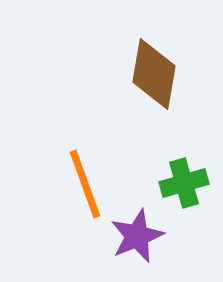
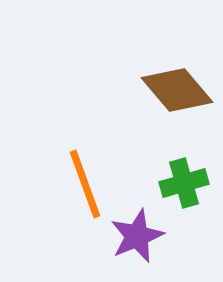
brown diamond: moved 23 px right, 16 px down; rotated 50 degrees counterclockwise
